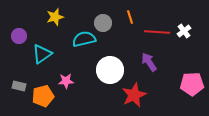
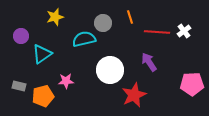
purple circle: moved 2 px right
